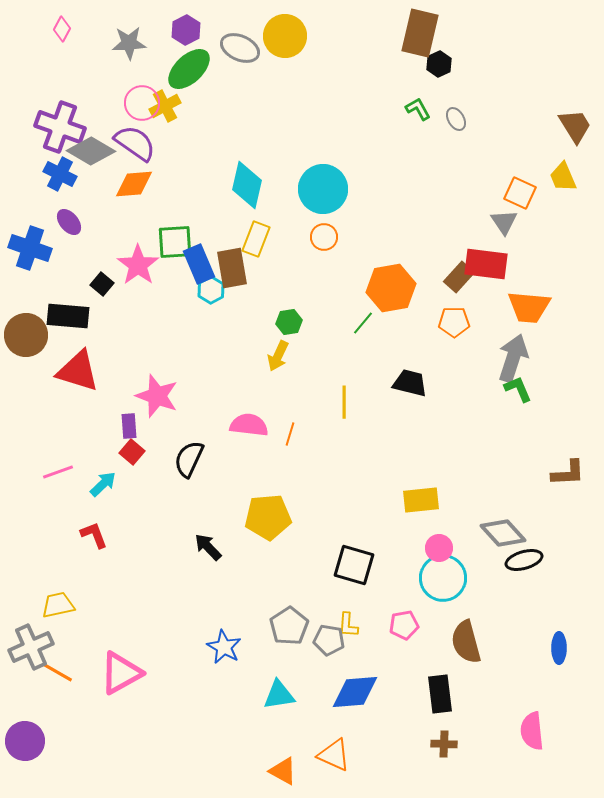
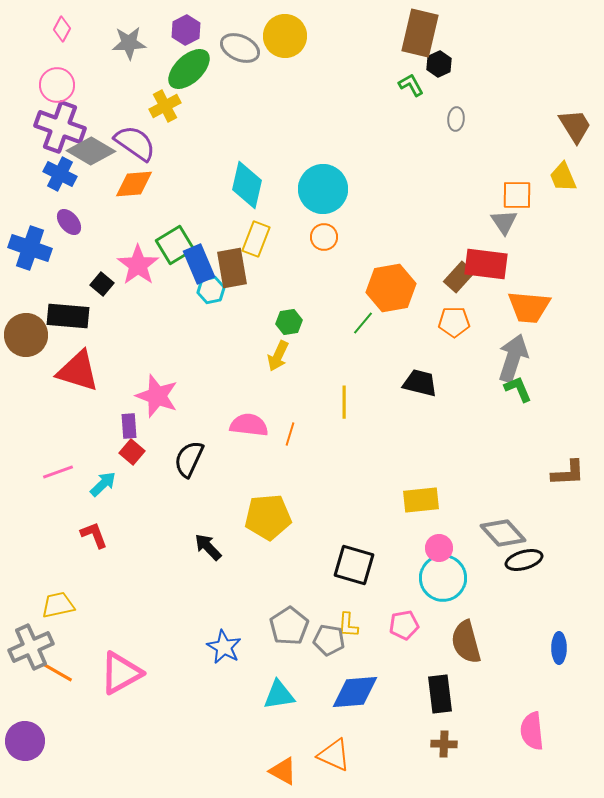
pink circle at (142, 103): moved 85 px left, 18 px up
green L-shape at (418, 109): moved 7 px left, 24 px up
gray ellipse at (456, 119): rotated 35 degrees clockwise
orange square at (520, 193): moved 3 px left, 2 px down; rotated 24 degrees counterclockwise
green square at (175, 242): moved 3 px down; rotated 27 degrees counterclockwise
cyan hexagon at (211, 290): rotated 16 degrees clockwise
black trapezoid at (410, 383): moved 10 px right
